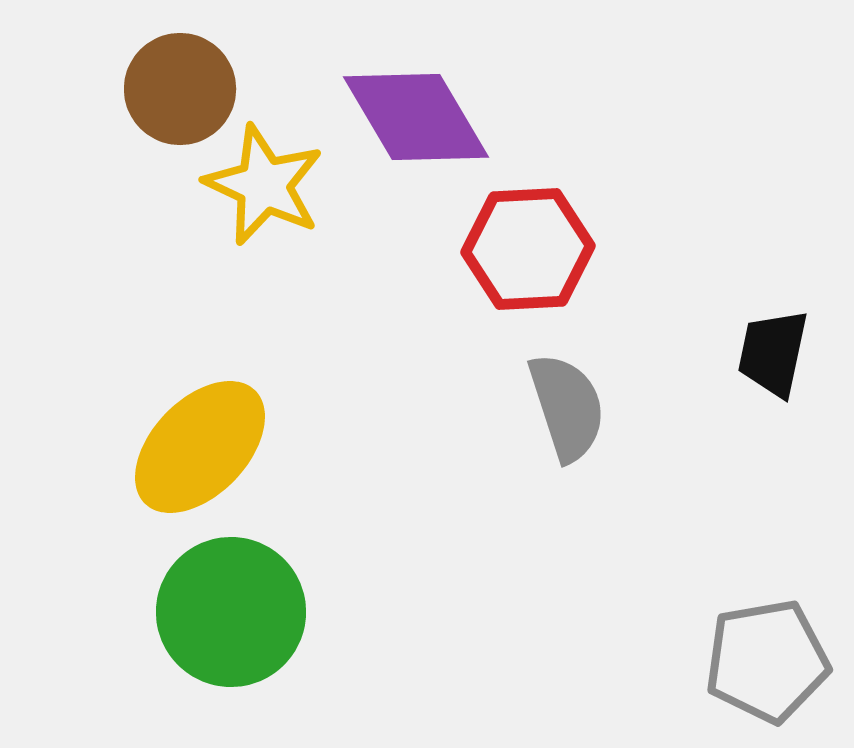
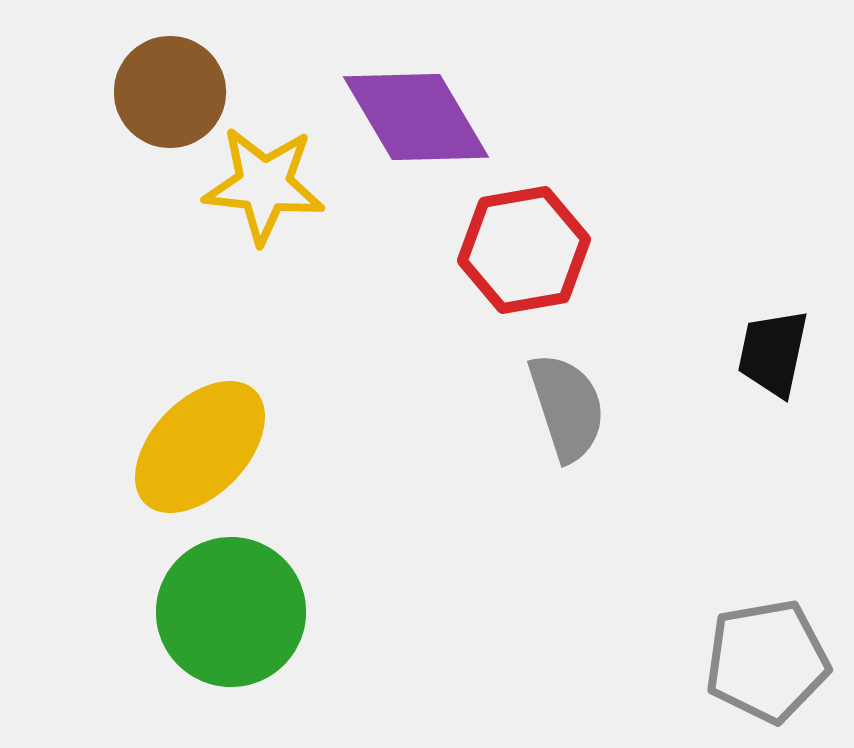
brown circle: moved 10 px left, 3 px down
yellow star: rotated 19 degrees counterclockwise
red hexagon: moved 4 px left, 1 px down; rotated 7 degrees counterclockwise
